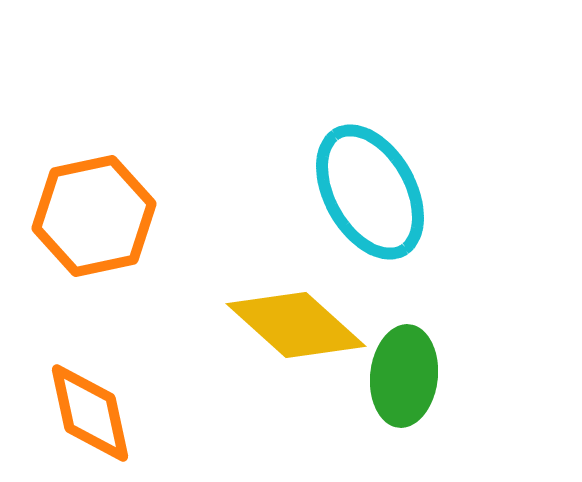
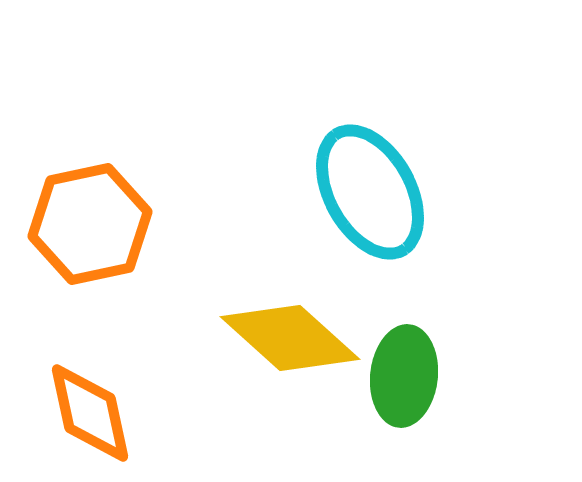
orange hexagon: moved 4 px left, 8 px down
yellow diamond: moved 6 px left, 13 px down
